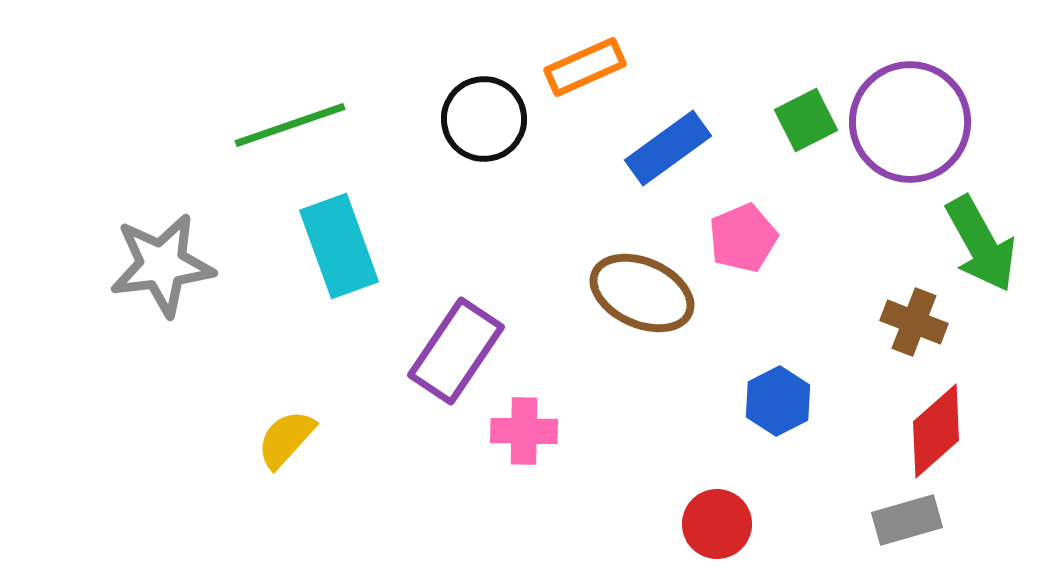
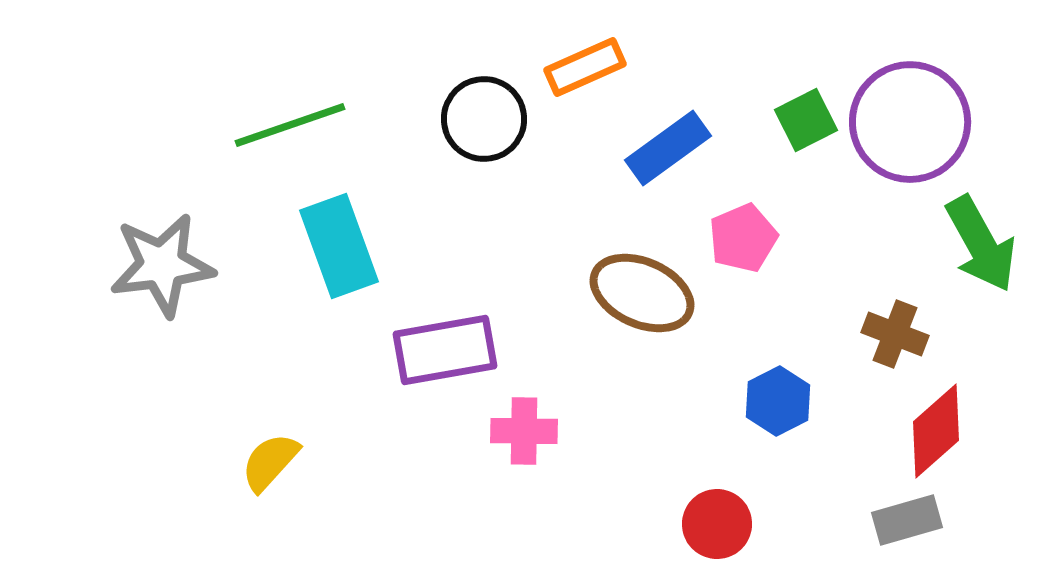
brown cross: moved 19 px left, 12 px down
purple rectangle: moved 11 px left, 1 px up; rotated 46 degrees clockwise
yellow semicircle: moved 16 px left, 23 px down
